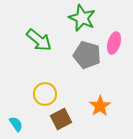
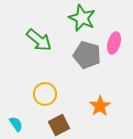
brown square: moved 2 px left, 6 px down
